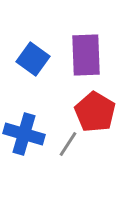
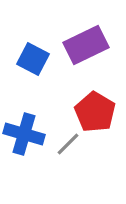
purple rectangle: moved 10 px up; rotated 66 degrees clockwise
blue square: rotated 8 degrees counterclockwise
gray line: rotated 12 degrees clockwise
